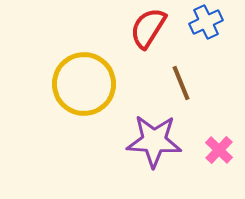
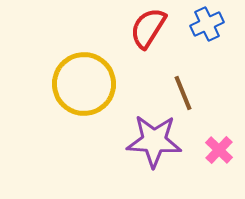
blue cross: moved 1 px right, 2 px down
brown line: moved 2 px right, 10 px down
